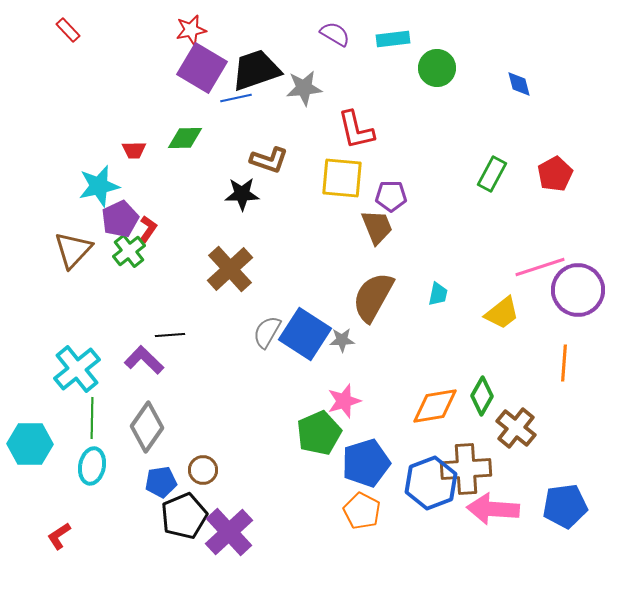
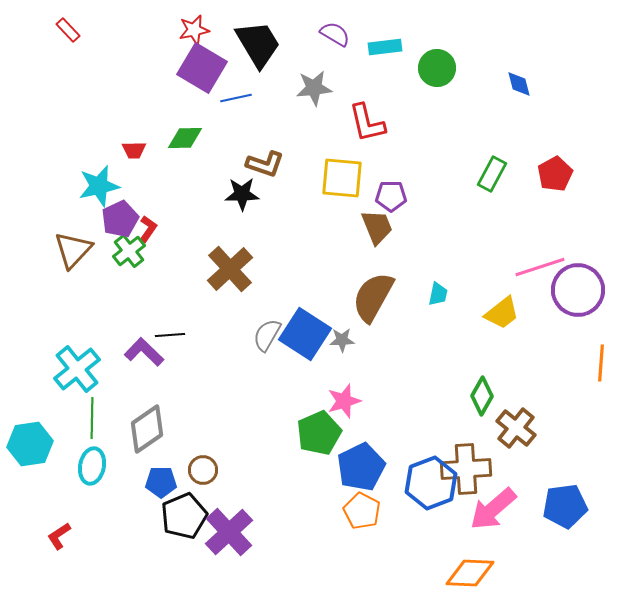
red star at (191, 30): moved 3 px right
cyan rectangle at (393, 39): moved 8 px left, 8 px down
black trapezoid at (256, 70): moved 2 px right, 26 px up; rotated 78 degrees clockwise
gray star at (304, 88): moved 10 px right
red L-shape at (356, 130): moved 11 px right, 7 px up
brown L-shape at (269, 160): moved 4 px left, 4 px down
gray semicircle at (267, 332): moved 3 px down
purple L-shape at (144, 360): moved 8 px up
orange line at (564, 363): moved 37 px right
orange diamond at (435, 406): moved 35 px right, 167 px down; rotated 12 degrees clockwise
gray diamond at (147, 427): moved 2 px down; rotated 21 degrees clockwise
cyan hexagon at (30, 444): rotated 9 degrees counterclockwise
blue pentagon at (366, 463): moved 5 px left, 4 px down; rotated 9 degrees counterclockwise
blue pentagon at (161, 482): rotated 8 degrees clockwise
pink arrow at (493, 509): rotated 45 degrees counterclockwise
